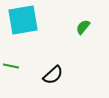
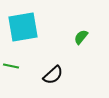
cyan square: moved 7 px down
green semicircle: moved 2 px left, 10 px down
